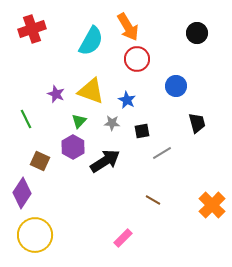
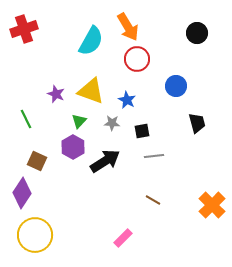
red cross: moved 8 px left
gray line: moved 8 px left, 3 px down; rotated 24 degrees clockwise
brown square: moved 3 px left
